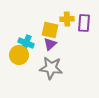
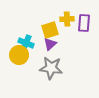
yellow square: rotated 30 degrees counterclockwise
